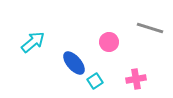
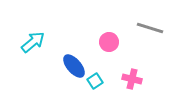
blue ellipse: moved 3 px down
pink cross: moved 4 px left; rotated 24 degrees clockwise
